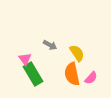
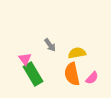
gray arrow: rotated 24 degrees clockwise
yellow semicircle: rotated 66 degrees counterclockwise
pink semicircle: moved 1 px right
